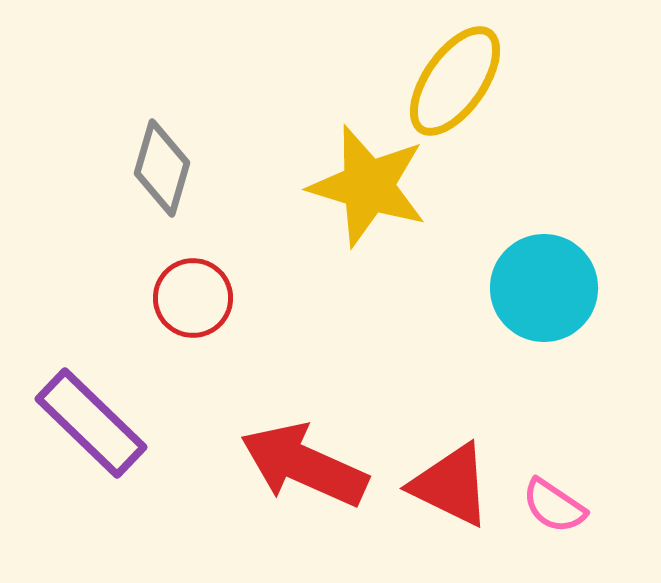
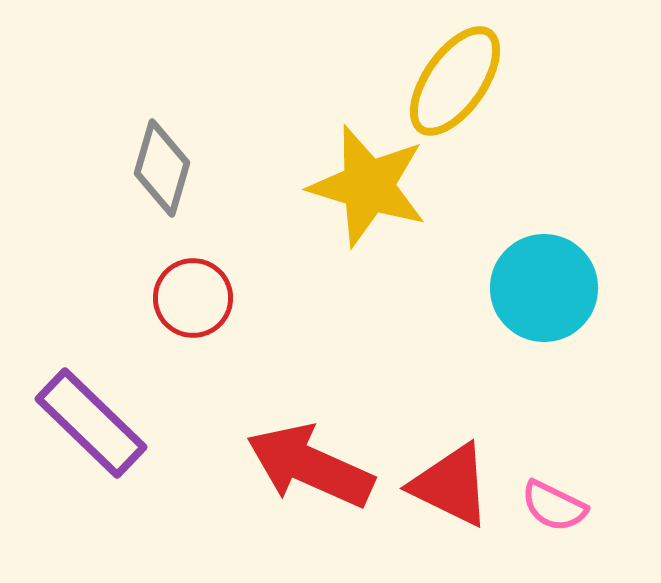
red arrow: moved 6 px right, 1 px down
pink semicircle: rotated 8 degrees counterclockwise
